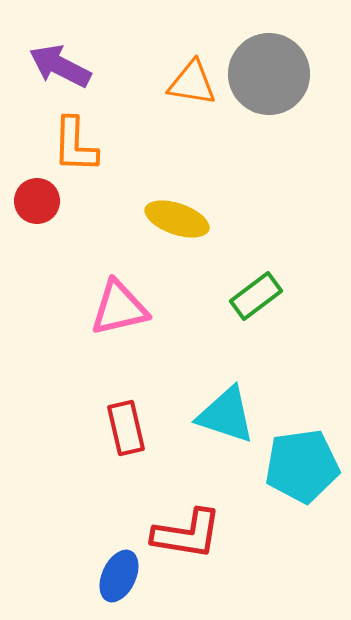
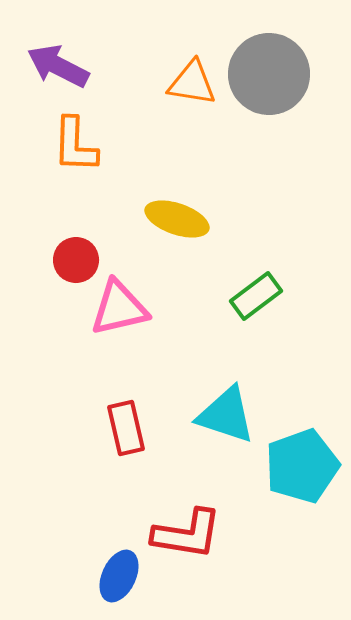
purple arrow: moved 2 px left
red circle: moved 39 px right, 59 px down
cyan pentagon: rotated 12 degrees counterclockwise
